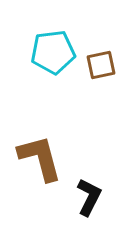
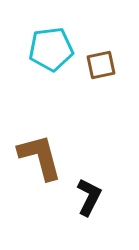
cyan pentagon: moved 2 px left, 3 px up
brown L-shape: moved 1 px up
